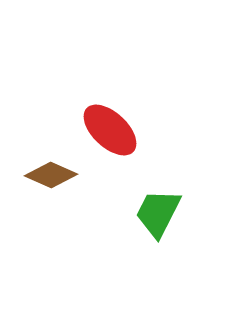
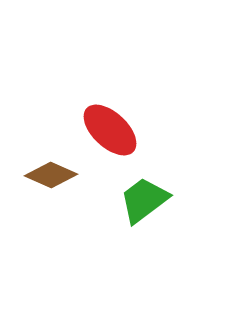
green trapezoid: moved 14 px left, 13 px up; rotated 26 degrees clockwise
